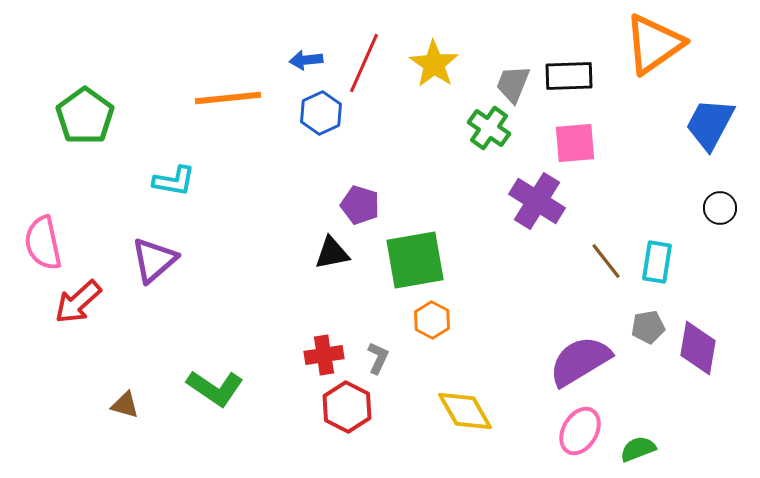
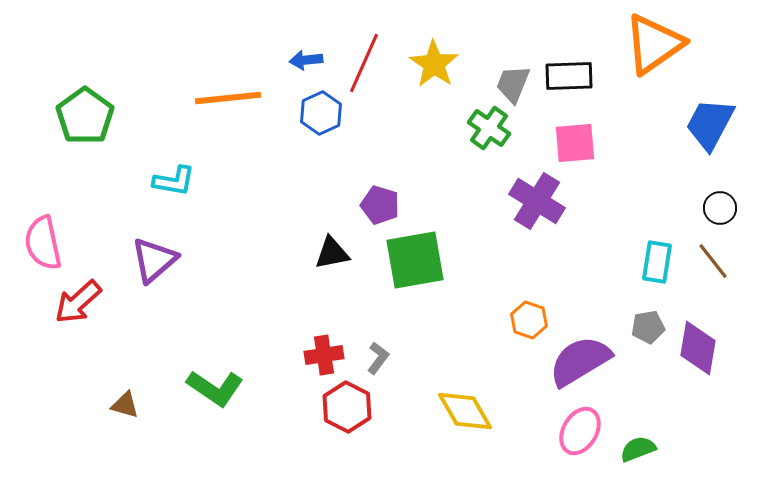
purple pentagon: moved 20 px right
brown line: moved 107 px right
orange hexagon: moved 97 px right; rotated 9 degrees counterclockwise
gray L-shape: rotated 12 degrees clockwise
